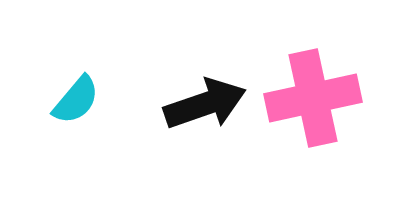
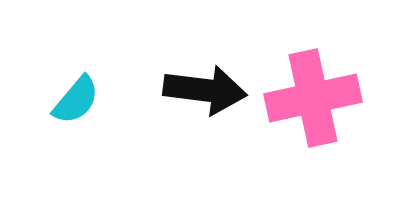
black arrow: moved 14 px up; rotated 26 degrees clockwise
